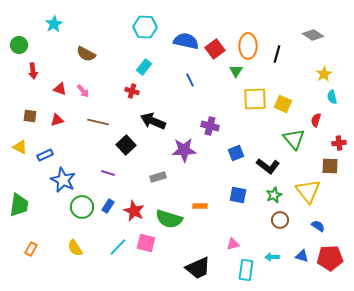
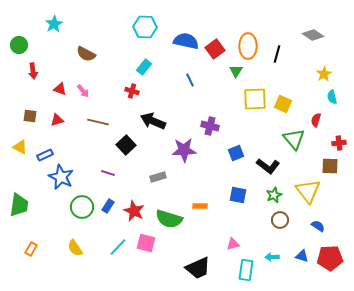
blue star at (63, 180): moved 2 px left, 3 px up
